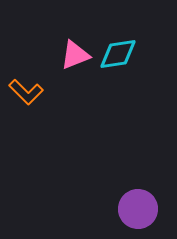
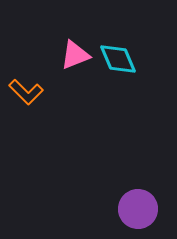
cyan diamond: moved 5 px down; rotated 75 degrees clockwise
